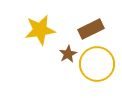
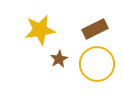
brown rectangle: moved 4 px right
brown star: moved 9 px left, 5 px down
